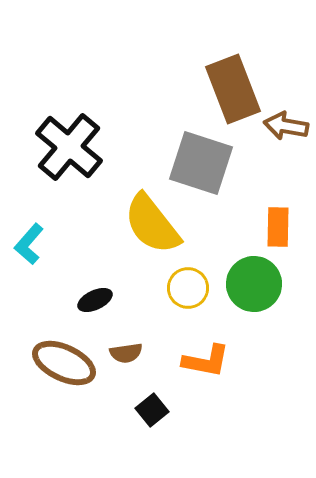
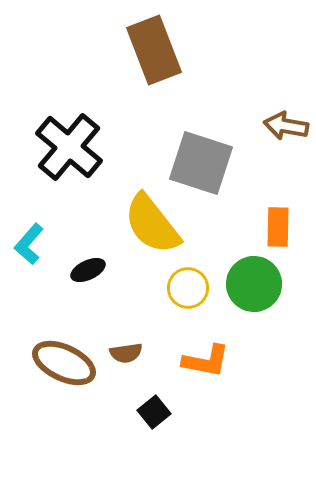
brown rectangle: moved 79 px left, 39 px up
black ellipse: moved 7 px left, 30 px up
black square: moved 2 px right, 2 px down
